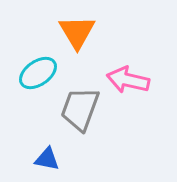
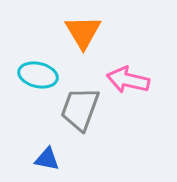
orange triangle: moved 6 px right
cyan ellipse: moved 2 px down; rotated 48 degrees clockwise
